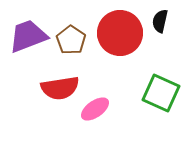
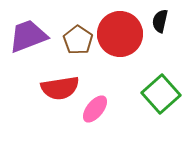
red circle: moved 1 px down
brown pentagon: moved 7 px right
green square: moved 1 px down; rotated 24 degrees clockwise
pink ellipse: rotated 16 degrees counterclockwise
